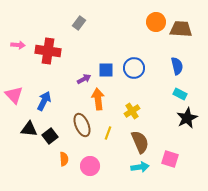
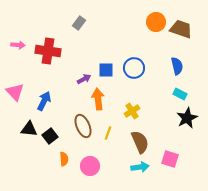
brown trapezoid: rotated 15 degrees clockwise
pink triangle: moved 1 px right, 3 px up
brown ellipse: moved 1 px right, 1 px down
